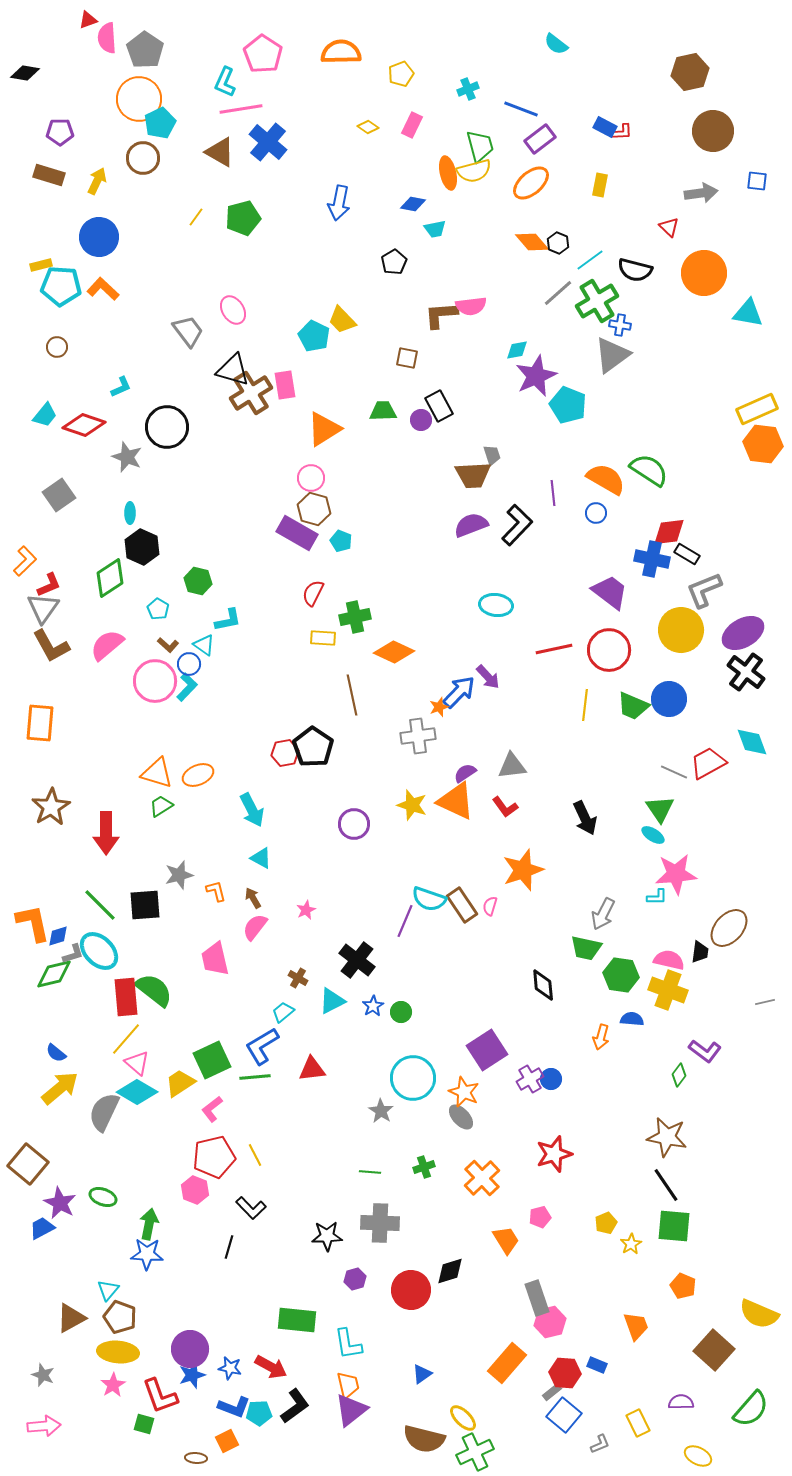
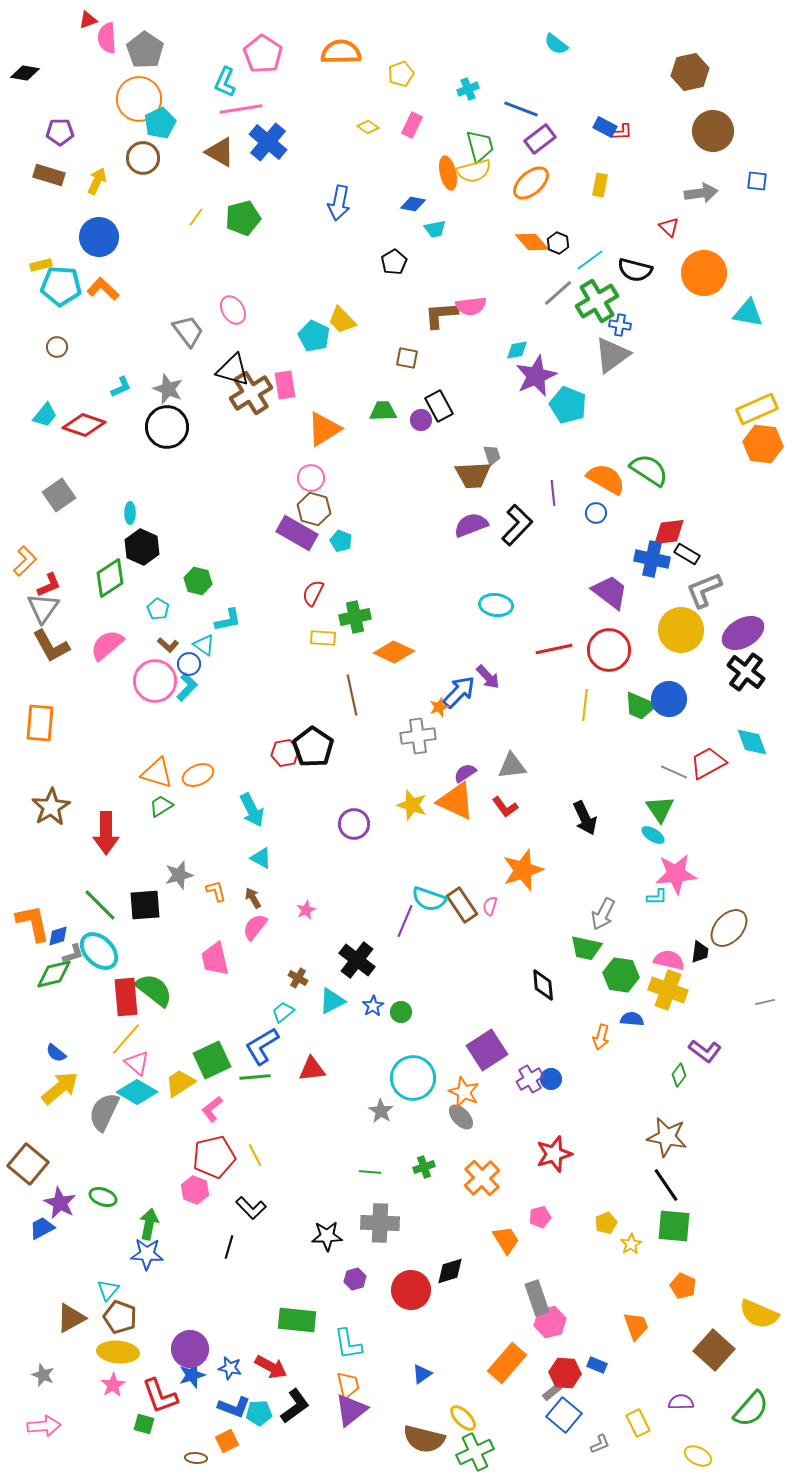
gray star at (127, 457): moved 41 px right, 68 px up
green trapezoid at (633, 706): moved 7 px right
